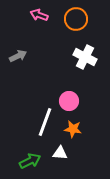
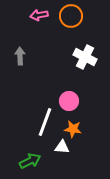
pink arrow: rotated 30 degrees counterclockwise
orange circle: moved 5 px left, 3 px up
gray arrow: moved 2 px right; rotated 66 degrees counterclockwise
white triangle: moved 2 px right, 6 px up
